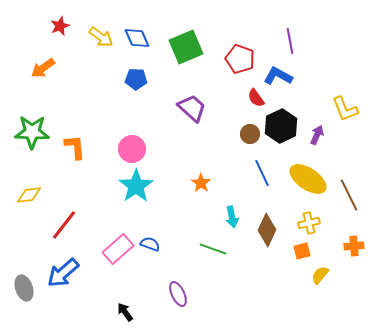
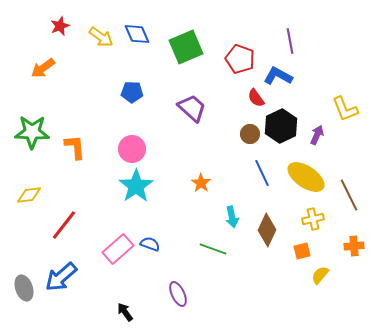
blue diamond: moved 4 px up
blue pentagon: moved 4 px left, 13 px down
yellow ellipse: moved 2 px left, 2 px up
yellow cross: moved 4 px right, 4 px up
blue arrow: moved 2 px left, 4 px down
